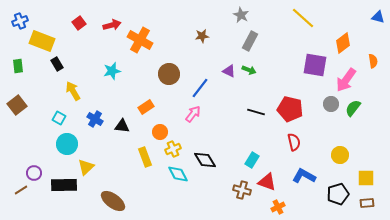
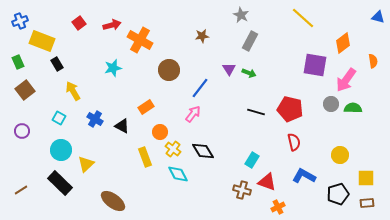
green rectangle at (18, 66): moved 4 px up; rotated 16 degrees counterclockwise
green arrow at (249, 70): moved 3 px down
cyan star at (112, 71): moved 1 px right, 3 px up
purple triangle at (229, 71): moved 2 px up; rotated 32 degrees clockwise
brown circle at (169, 74): moved 4 px up
brown square at (17, 105): moved 8 px right, 15 px up
green semicircle at (353, 108): rotated 54 degrees clockwise
black triangle at (122, 126): rotated 21 degrees clockwise
cyan circle at (67, 144): moved 6 px left, 6 px down
yellow cross at (173, 149): rotated 28 degrees counterclockwise
black diamond at (205, 160): moved 2 px left, 9 px up
yellow triangle at (86, 167): moved 3 px up
purple circle at (34, 173): moved 12 px left, 42 px up
black rectangle at (64, 185): moved 4 px left, 2 px up; rotated 45 degrees clockwise
